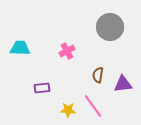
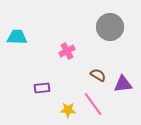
cyan trapezoid: moved 3 px left, 11 px up
brown semicircle: rotated 112 degrees clockwise
pink line: moved 2 px up
